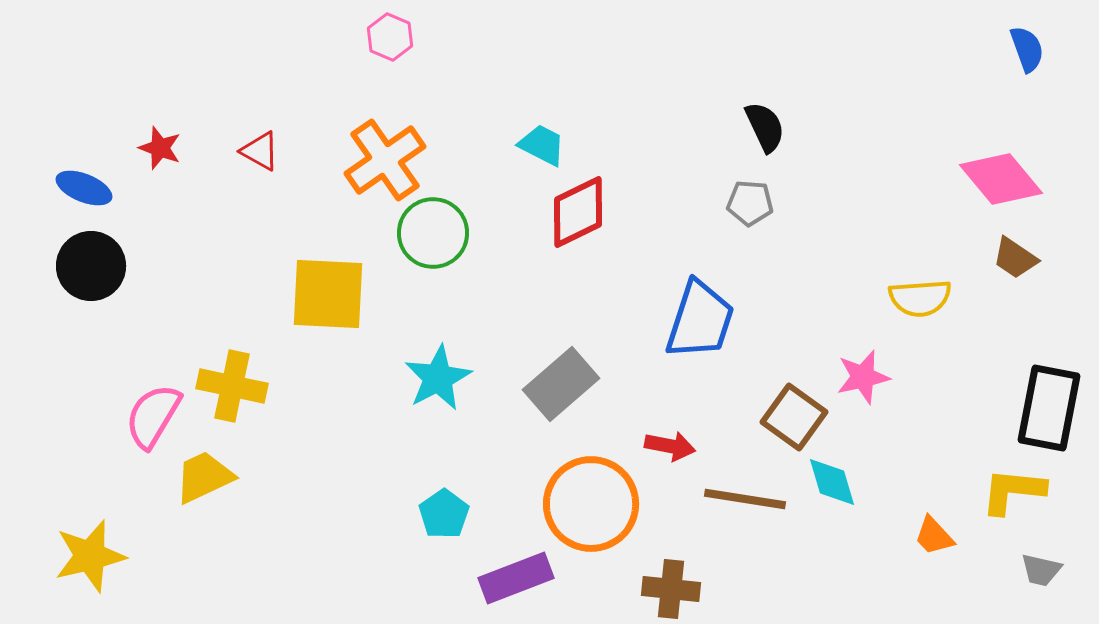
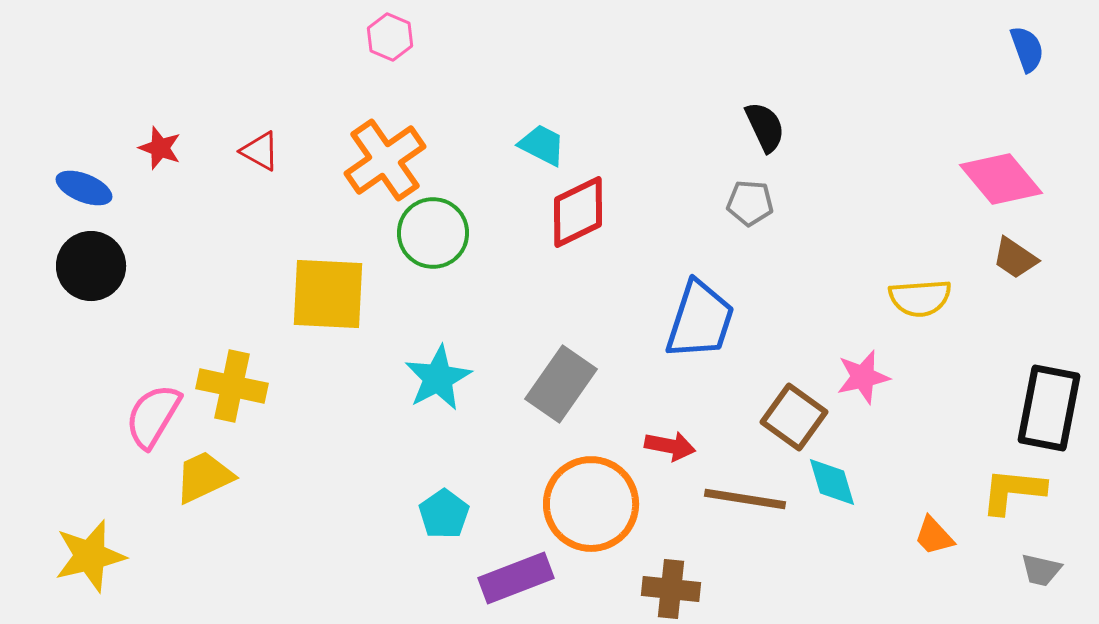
gray rectangle: rotated 14 degrees counterclockwise
